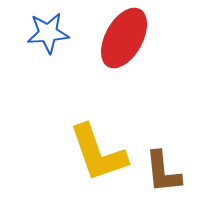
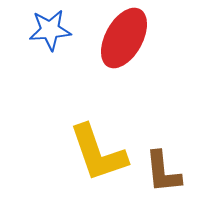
blue star: moved 2 px right, 3 px up
